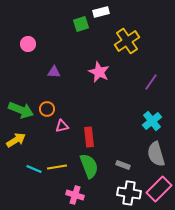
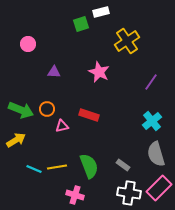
red rectangle: moved 22 px up; rotated 66 degrees counterclockwise
gray rectangle: rotated 16 degrees clockwise
pink rectangle: moved 1 px up
